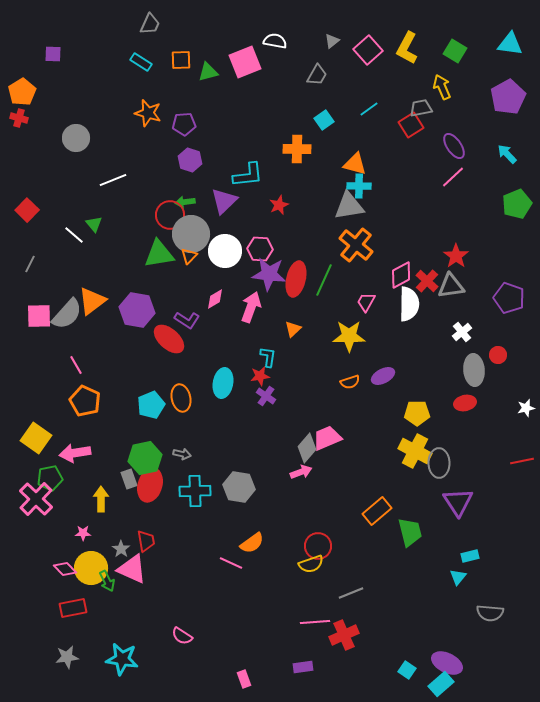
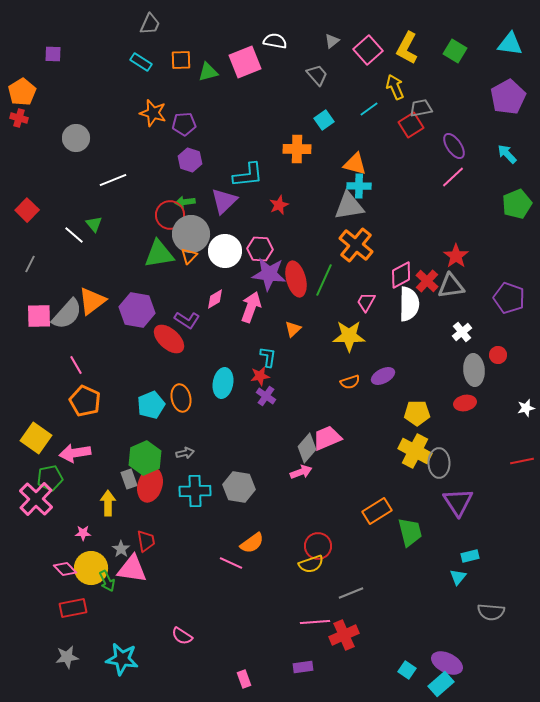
gray trapezoid at (317, 75): rotated 70 degrees counterclockwise
yellow arrow at (442, 87): moved 47 px left
orange star at (148, 113): moved 5 px right
red ellipse at (296, 279): rotated 28 degrees counterclockwise
gray arrow at (182, 454): moved 3 px right, 1 px up; rotated 24 degrees counterclockwise
green hexagon at (145, 458): rotated 12 degrees counterclockwise
yellow arrow at (101, 499): moved 7 px right, 4 px down
orange rectangle at (377, 511): rotated 8 degrees clockwise
pink triangle at (132, 569): rotated 16 degrees counterclockwise
gray semicircle at (490, 613): moved 1 px right, 1 px up
